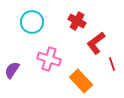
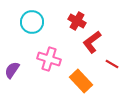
red L-shape: moved 4 px left, 1 px up
red line: rotated 40 degrees counterclockwise
